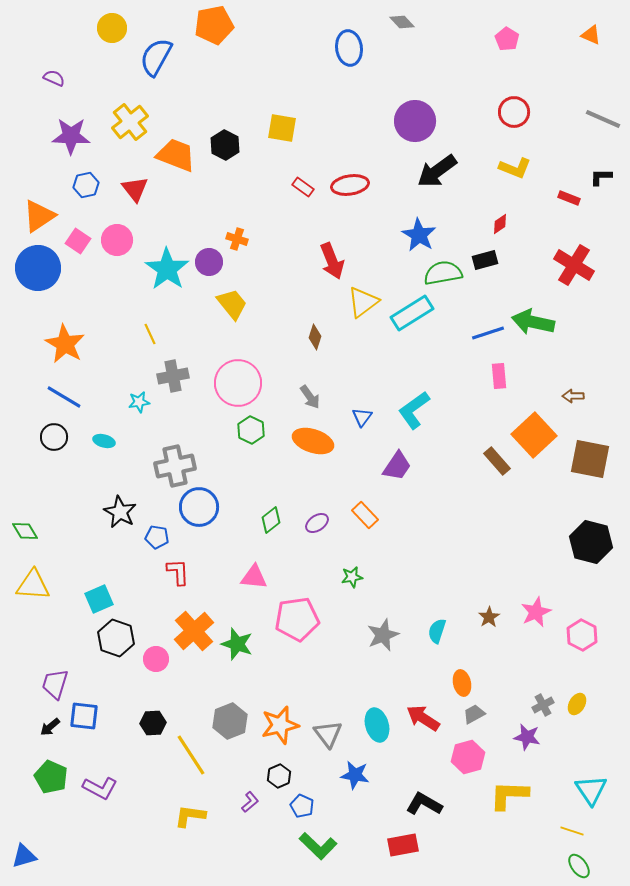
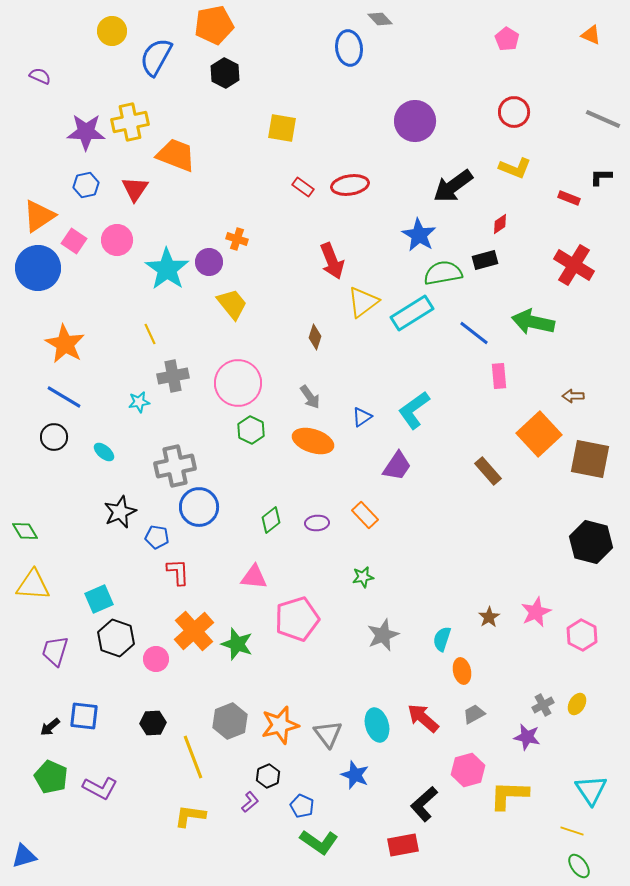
gray diamond at (402, 22): moved 22 px left, 3 px up
yellow circle at (112, 28): moved 3 px down
purple semicircle at (54, 78): moved 14 px left, 2 px up
yellow cross at (130, 122): rotated 27 degrees clockwise
purple star at (71, 136): moved 15 px right, 4 px up
black hexagon at (225, 145): moved 72 px up
black arrow at (437, 171): moved 16 px right, 15 px down
red triangle at (135, 189): rotated 12 degrees clockwise
pink square at (78, 241): moved 4 px left
blue line at (488, 333): moved 14 px left; rotated 56 degrees clockwise
blue triangle at (362, 417): rotated 20 degrees clockwise
orange square at (534, 435): moved 5 px right, 1 px up
cyan ellipse at (104, 441): moved 11 px down; rotated 25 degrees clockwise
brown rectangle at (497, 461): moved 9 px left, 10 px down
black star at (120, 512): rotated 20 degrees clockwise
purple ellipse at (317, 523): rotated 30 degrees clockwise
green star at (352, 577): moved 11 px right
pink pentagon at (297, 619): rotated 9 degrees counterclockwise
cyan semicircle at (437, 631): moved 5 px right, 8 px down
orange ellipse at (462, 683): moved 12 px up
purple trapezoid at (55, 684): moved 33 px up
red arrow at (423, 718): rotated 8 degrees clockwise
yellow line at (191, 755): moved 2 px right, 2 px down; rotated 12 degrees clockwise
pink hexagon at (468, 757): moved 13 px down
blue star at (355, 775): rotated 12 degrees clockwise
black hexagon at (279, 776): moved 11 px left
black L-shape at (424, 804): rotated 72 degrees counterclockwise
green L-shape at (318, 846): moved 1 px right, 4 px up; rotated 9 degrees counterclockwise
